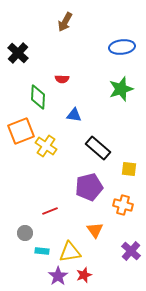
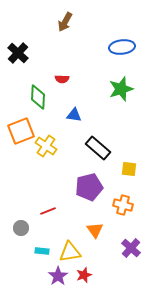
red line: moved 2 px left
gray circle: moved 4 px left, 5 px up
purple cross: moved 3 px up
